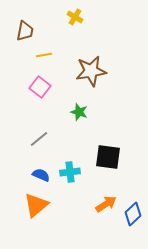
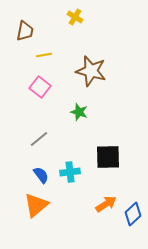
brown star: rotated 24 degrees clockwise
black square: rotated 8 degrees counterclockwise
blue semicircle: rotated 30 degrees clockwise
